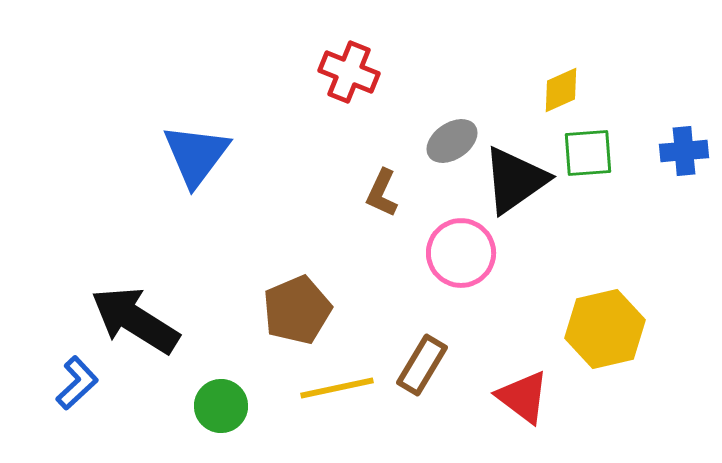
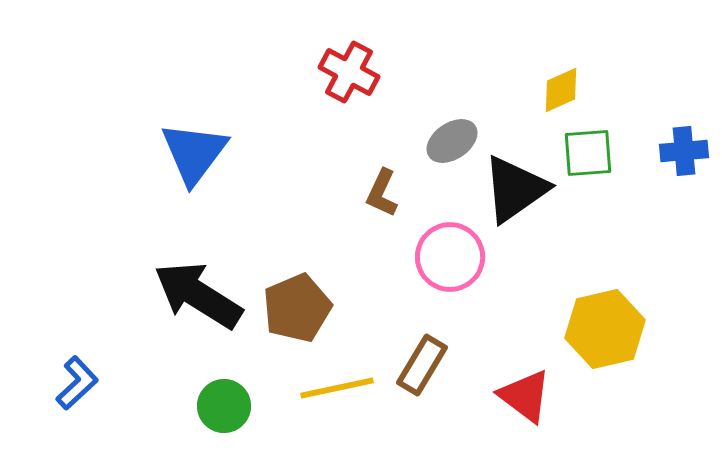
red cross: rotated 6 degrees clockwise
blue triangle: moved 2 px left, 2 px up
black triangle: moved 9 px down
pink circle: moved 11 px left, 4 px down
brown pentagon: moved 2 px up
black arrow: moved 63 px right, 25 px up
red triangle: moved 2 px right, 1 px up
green circle: moved 3 px right
